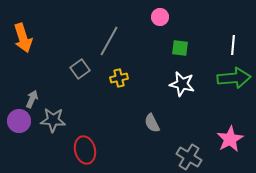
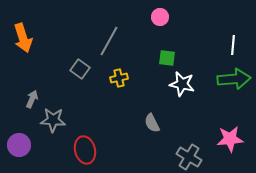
green square: moved 13 px left, 10 px down
gray square: rotated 18 degrees counterclockwise
green arrow: moved 1 px down
purple circle: moved 24 px down
pink star: rotated 24 degrees clockwise
